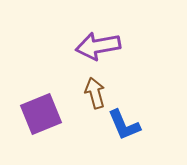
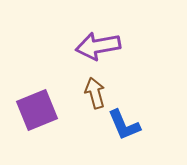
purple square: moved 4 px left, 4 px up
